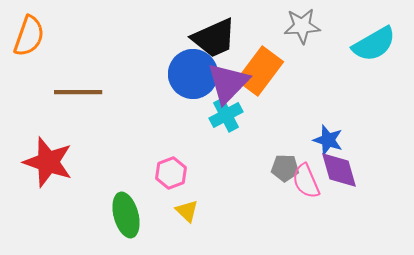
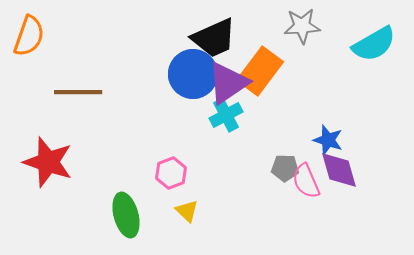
purple triangle: rotated 12 degrees clockwise
